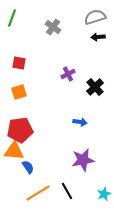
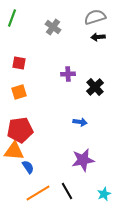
purple cross: rotated 24 degrees clockwise
